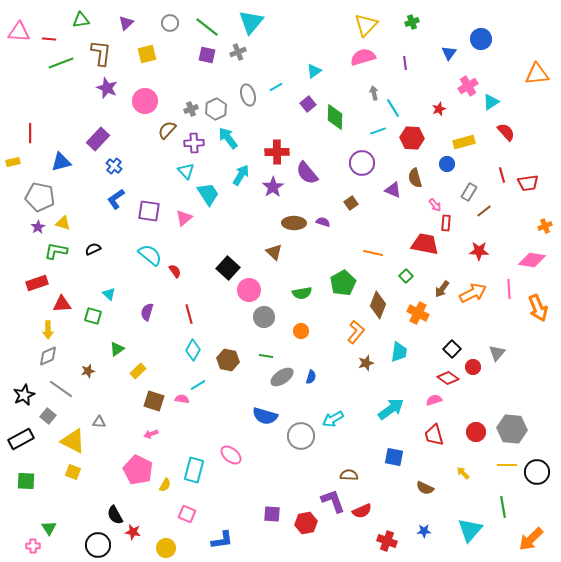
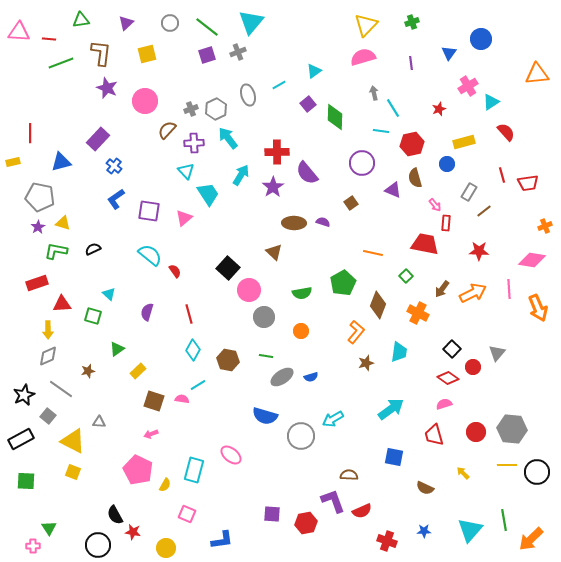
purple square at (207, 55): rotated 30 degrees counterclockwise
purple line at (405, 63): moved 6 px right
cyan line at (276, 87): moved 3 px right, 2 px up
cyan line at (378, 131): moved 3 px right; rotated 28 degrees clockwise
red hexagon at (412, 138): moved 6 px down; rotated 15 degrees counterclockwise
blue semicircle at (311, 377): rotated 56 degrees clockwise
pink semicircle at (434, 400): moved 10 px right, 4 px down
green line at (503, 507): moved 1 px right, 13 px down
